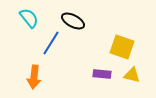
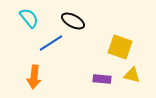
blue line: rotated 25 degrees clockwise
yellow square: moved 2 px left
purple rectangle: moved 5 px down
